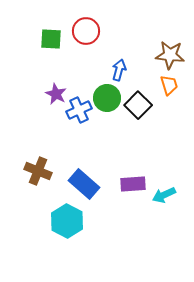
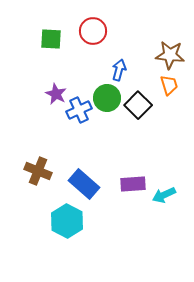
red circle: moved 7 px right
